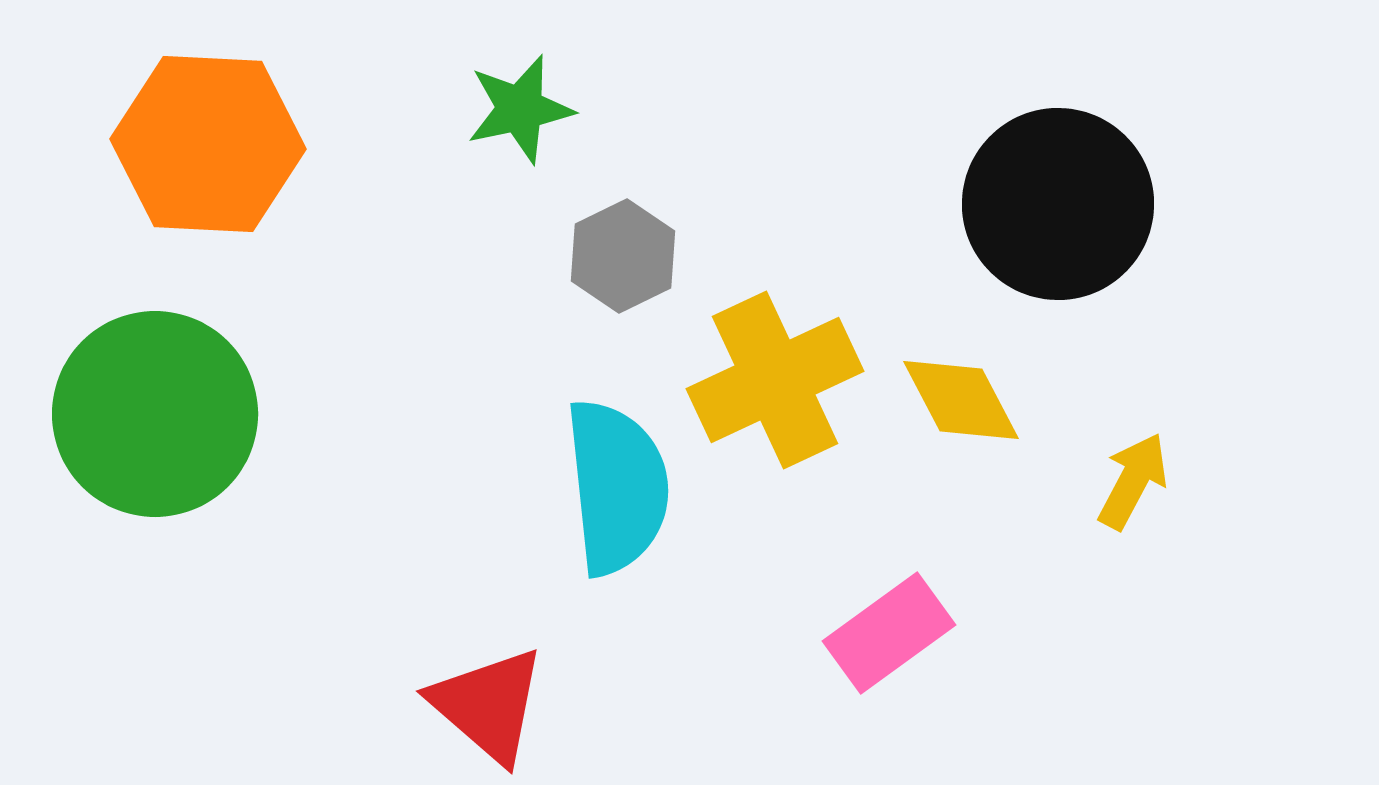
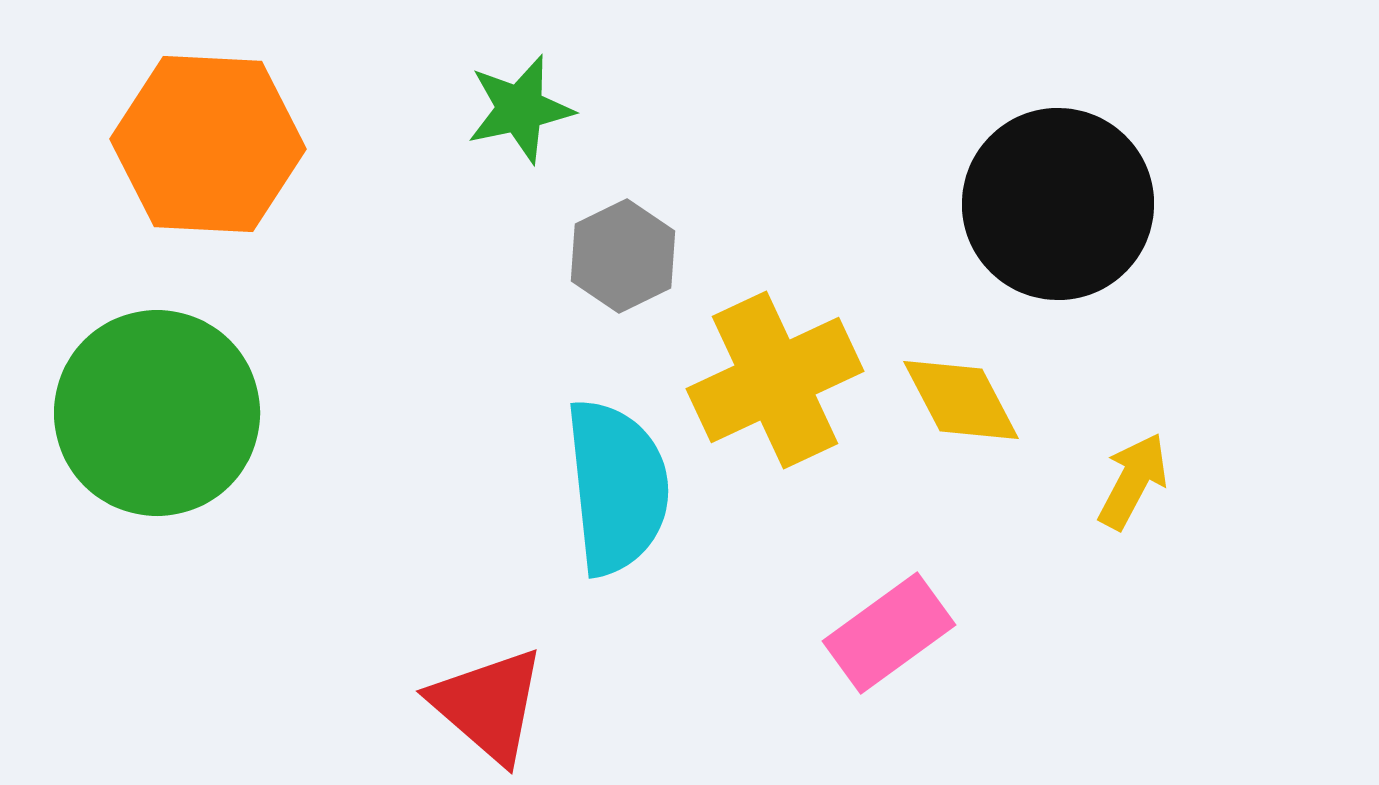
green circle: moved 2 px right, 1 px up
